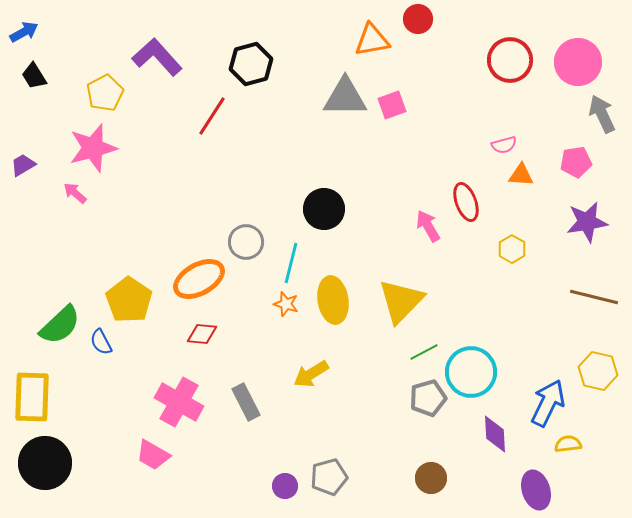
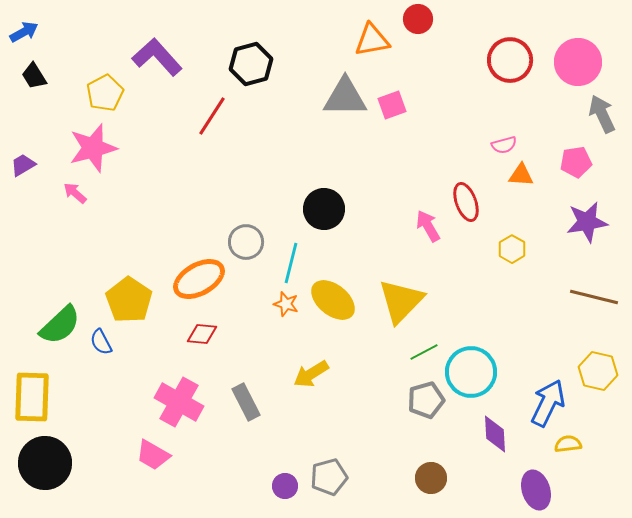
yellow ellipse at (333, 300): rotated 42 degrees counterclockwise
gray pentagon at (428, 398): moved 2 px left, 2 px down
